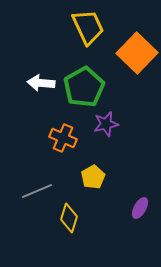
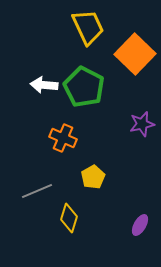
orange square: moved 2 px left, 1 px down
white arrow: moved 3 px right, 2 px down
green pentagon: rotated 15 degrees counterclockwise
purple star: moved 36 px right
purple ellipse: moved 17 px down
